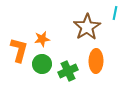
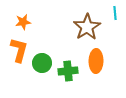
cyan line: rotated 16 degrees counterclockwise
orange star: moved 19 px left, 17 px up
green circle: moved 1 px up
green cross: rotated 18 degrees clockwise
